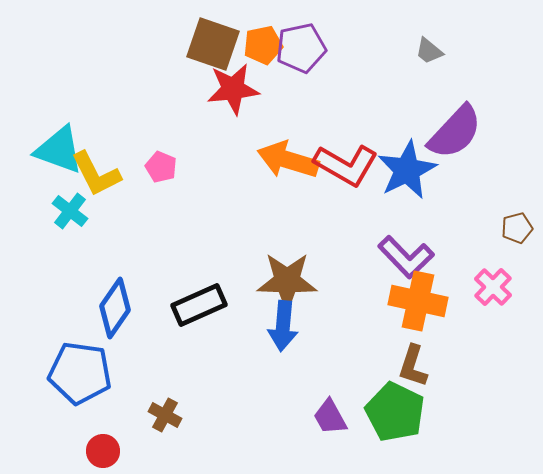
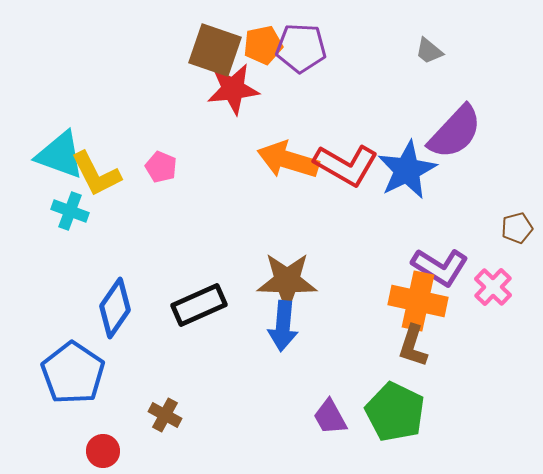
brown square: moved 2 px right, 6 px down
purple pentagon: rotated 15 degrees clockwise
cyan triangle: moved 1 px right, 5 px down
cyan cross: rotated 18 degrees counterclockwise
purple L-shape: moved 34 px right, 10 px down; rotated 14 degrees counterclockwise
brown L-shape: moved 20 px up
blue pentagon: moved 7 px left; rotated 26 degrees clockwise
